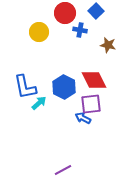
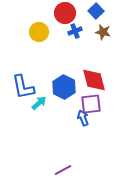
blue cross: moved 5 px left, 1 px down; rotated 32 degrees counterclockwise
brown star: moved 5 px left, 13 px up
red diamond: rotated 12 degrees clockwise
blue L-shape: moved 2 px left
blue arrow: rotated 42 degrees clockwise
